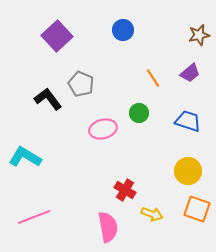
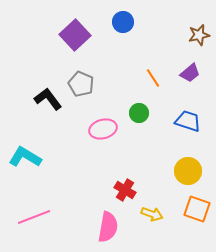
blue circle: moved 8 px up
purple square: moved 18 px right, 1 px up
pink semicircle: rotated 20 degrees clockwise
